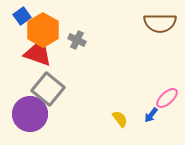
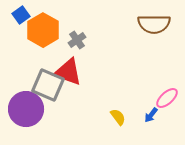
blue square: moved 1 px left, 1 px up
brown semicircle: moved 6 px left, 1 px down
gray cross: rotated 30 degrees clockwise
red triangle: moved 30 px right, 19 px down
gray square: moved 4 px up; rotated 16 degrees counterclockwise
purple circle: moved 4 px left, 5 px up
yellow semicircle: moved 2 px left, 2 px up
